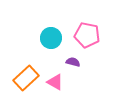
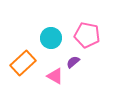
purple semicircle: rotated 56 degrees counterclockwise
orange rectangle: moved 3 px left, 15 px up
pink triangle: moved 6 px up
